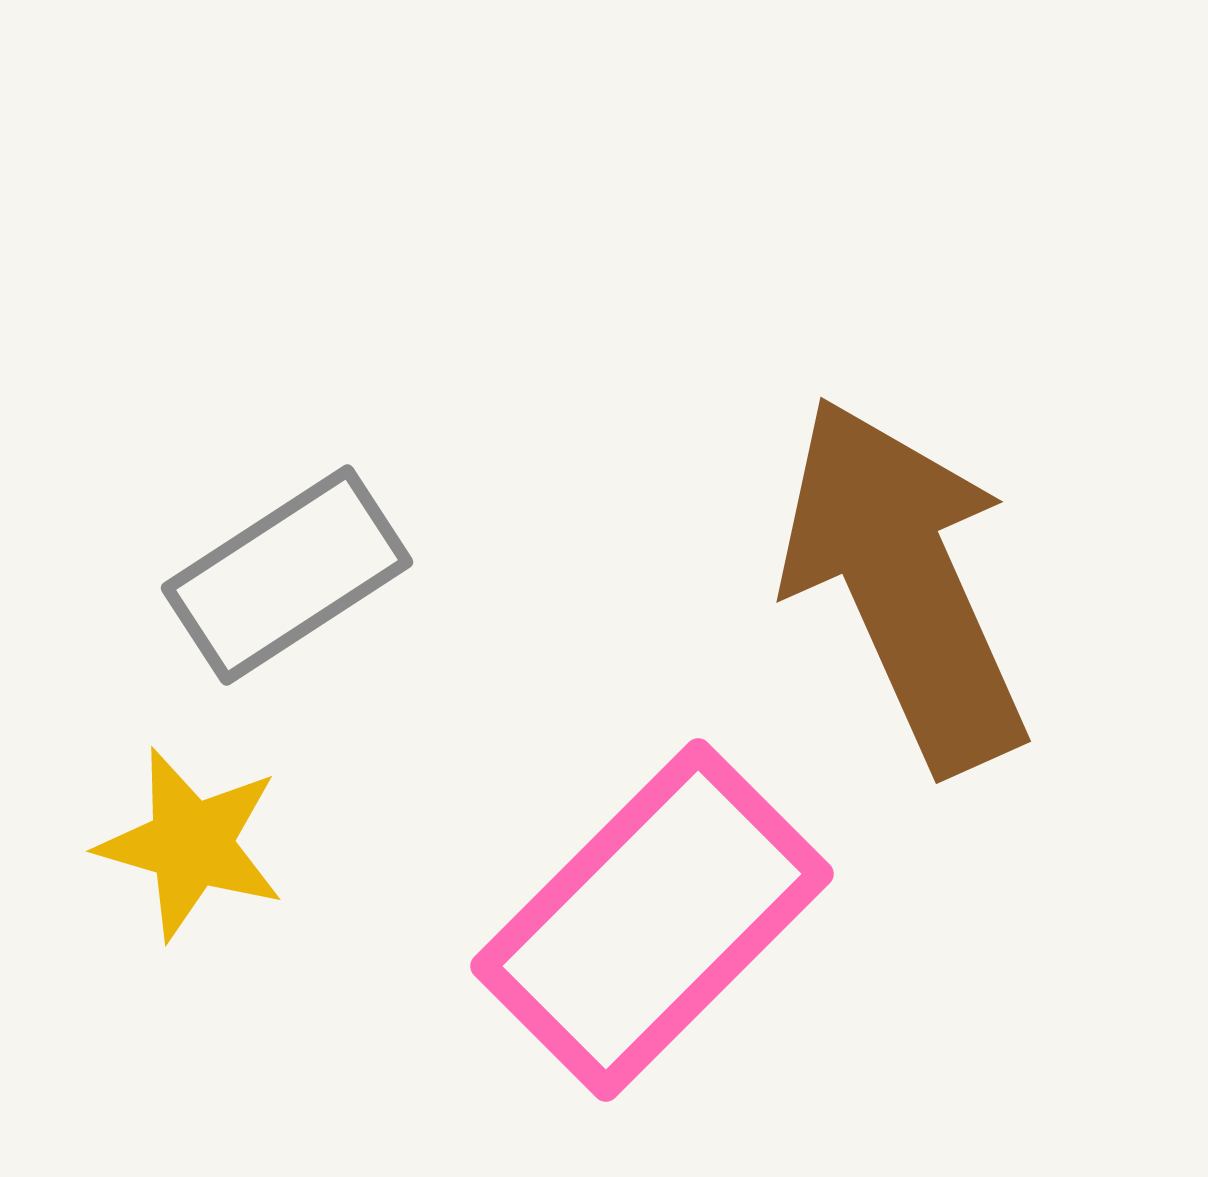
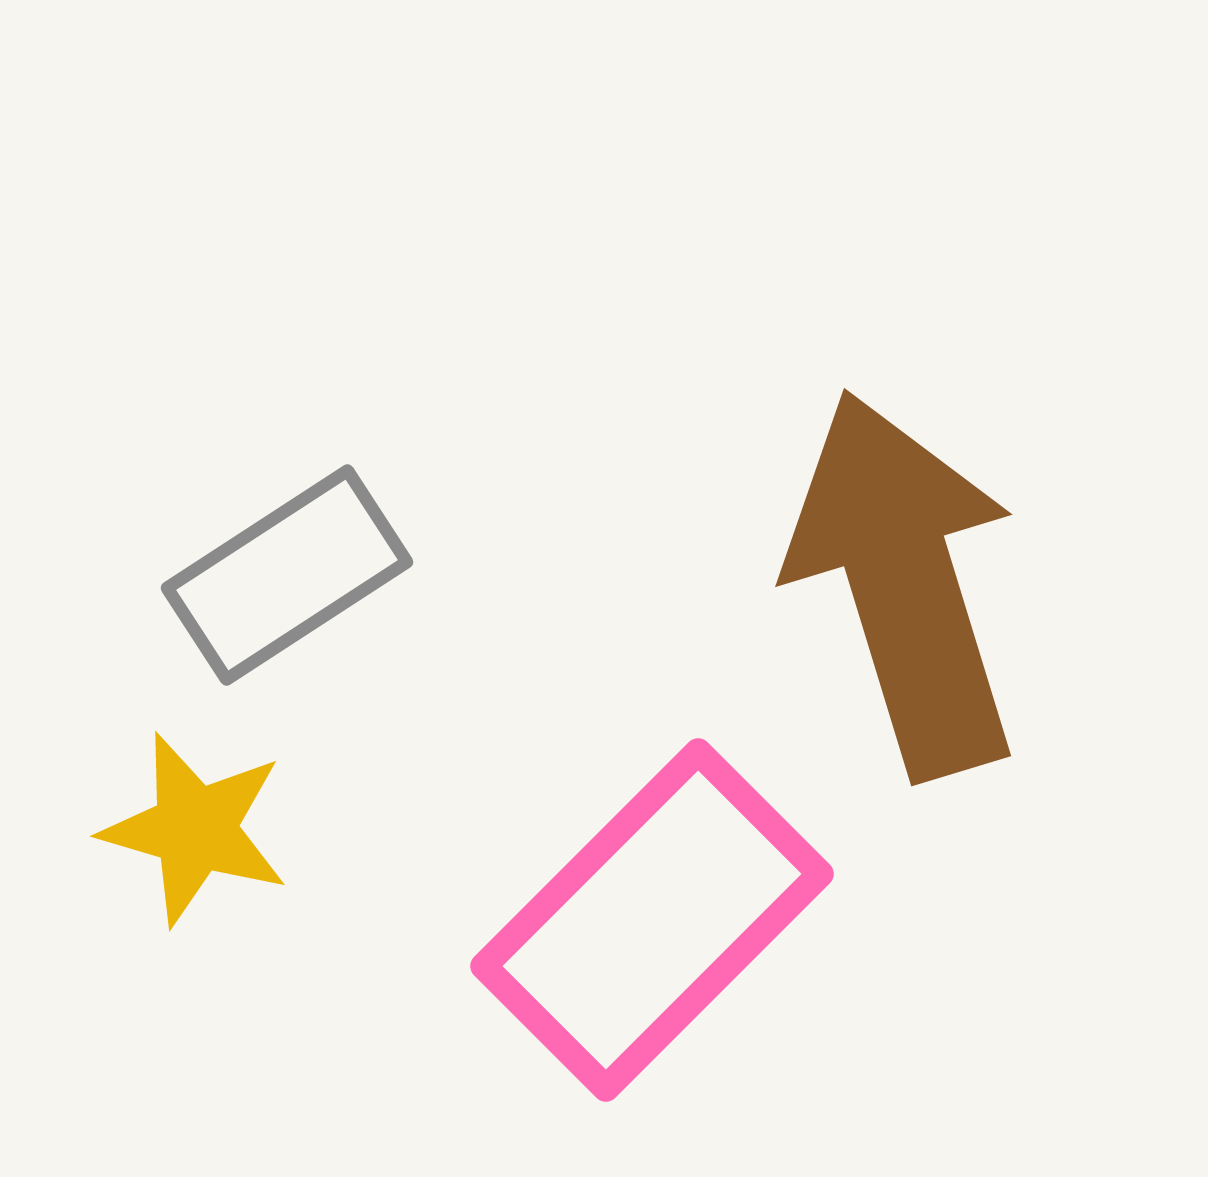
brown arrow: rotated 7 degrees clockwise
yellow star: moved 4 px right, 15 px up
